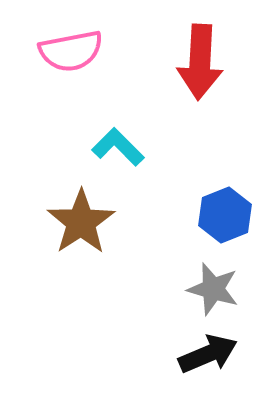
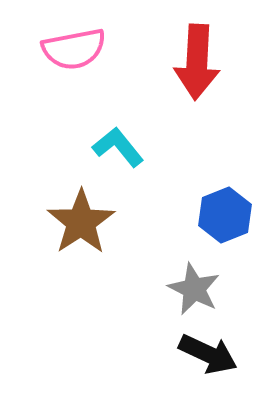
pink semicircle: moved 3 px right, 2 px up
red arrow: moved 3 px left
cyan L-shape: rotated 6 degrees clockwise
gray star: moved 19 px left; rotated 10 degrees clockwise
black arrow: rotated 48 degrees clockwise
